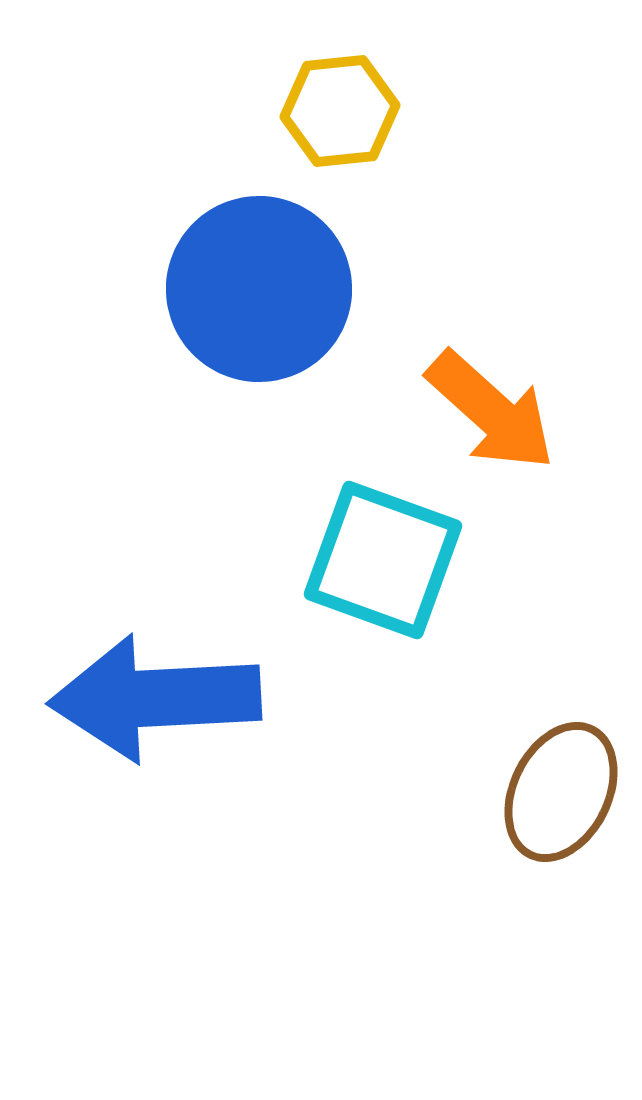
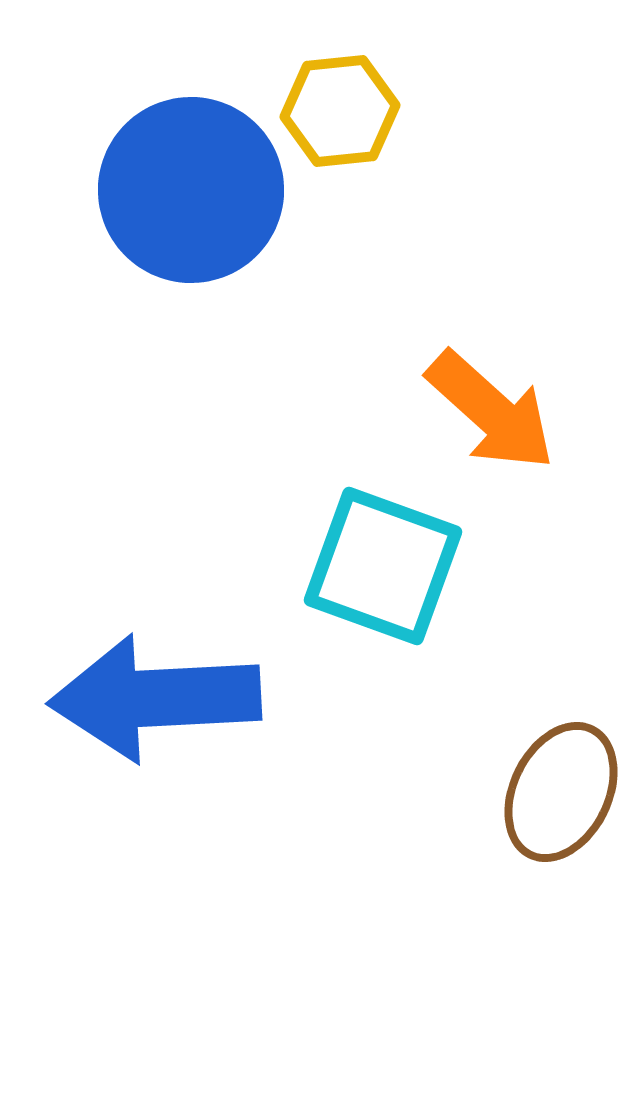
blue circle: moved 68 px left, 99 px up
cyan square: moved 6 px down
